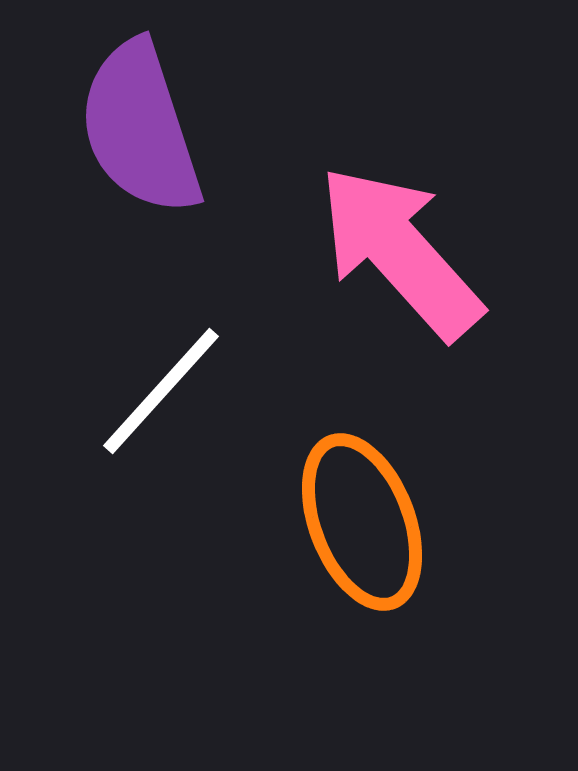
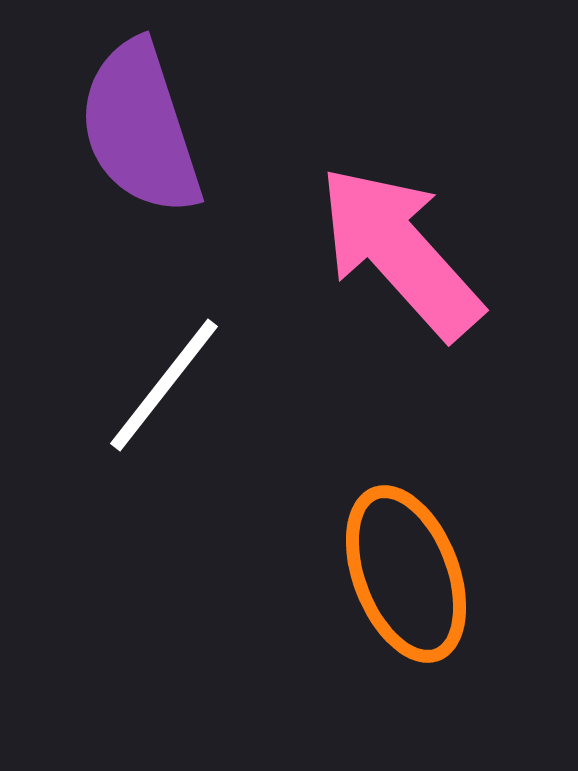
white line: moved 3 px right, 6 px up; rotated 4 degrees counterclockwise
orange ellipse: moved 44 px right, 52 px down
